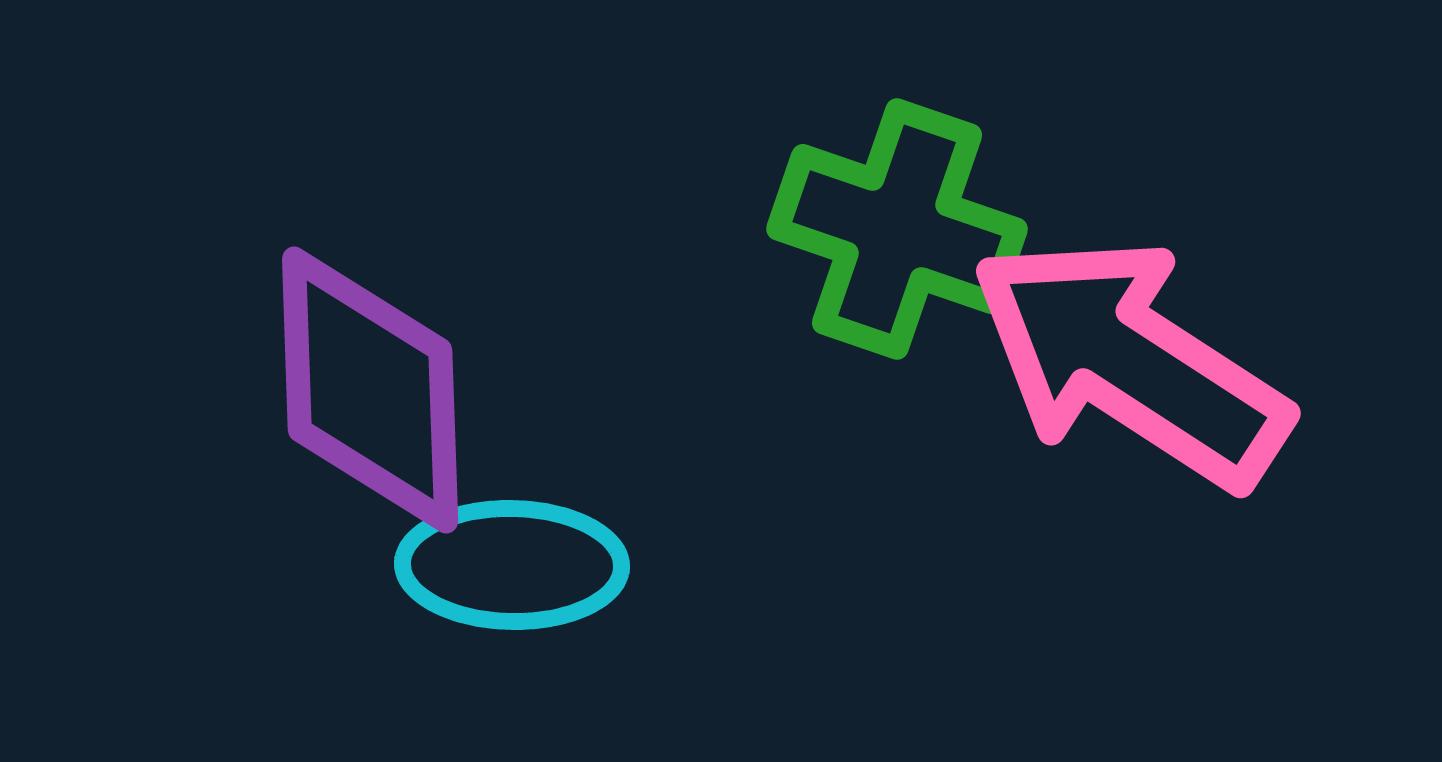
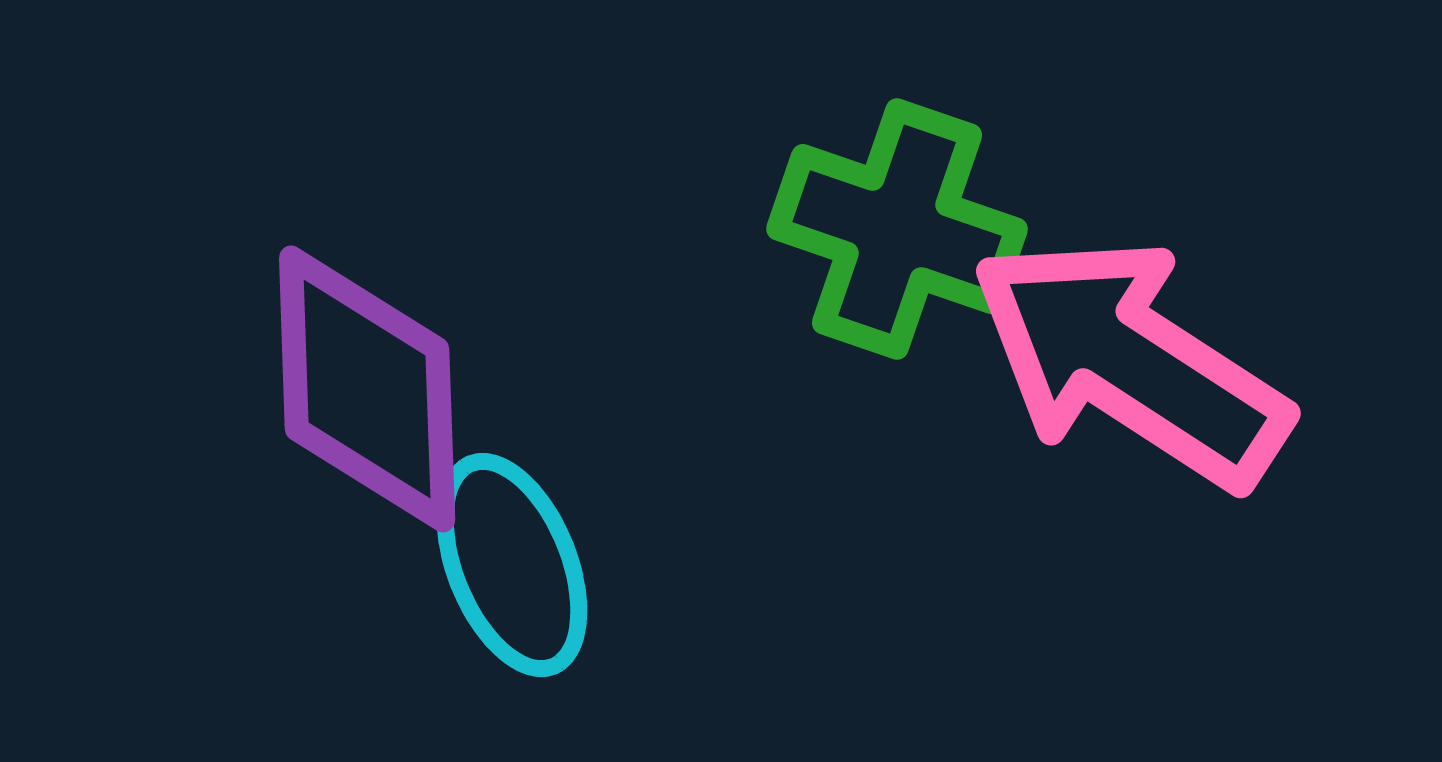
purple diamond: moved 3 px left, 1 px up
cyan ellipse: rotated 67 degrees clockwise
